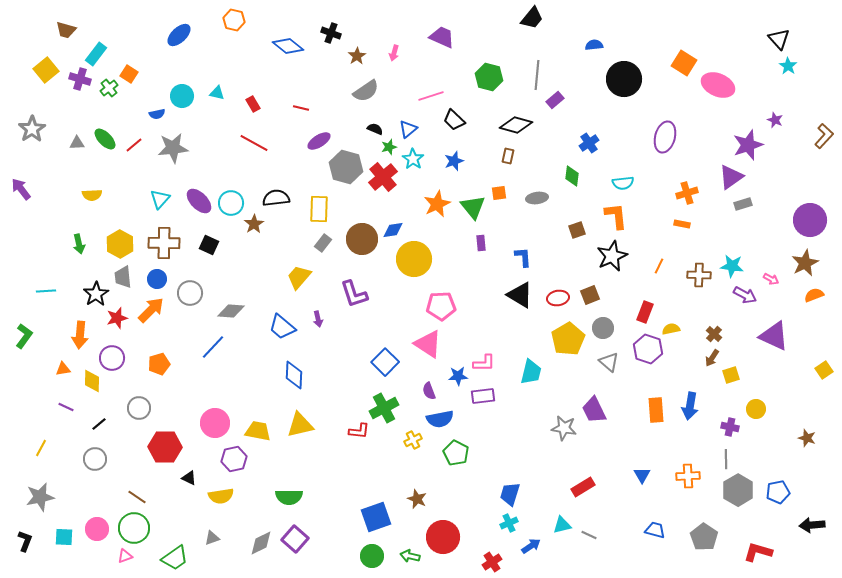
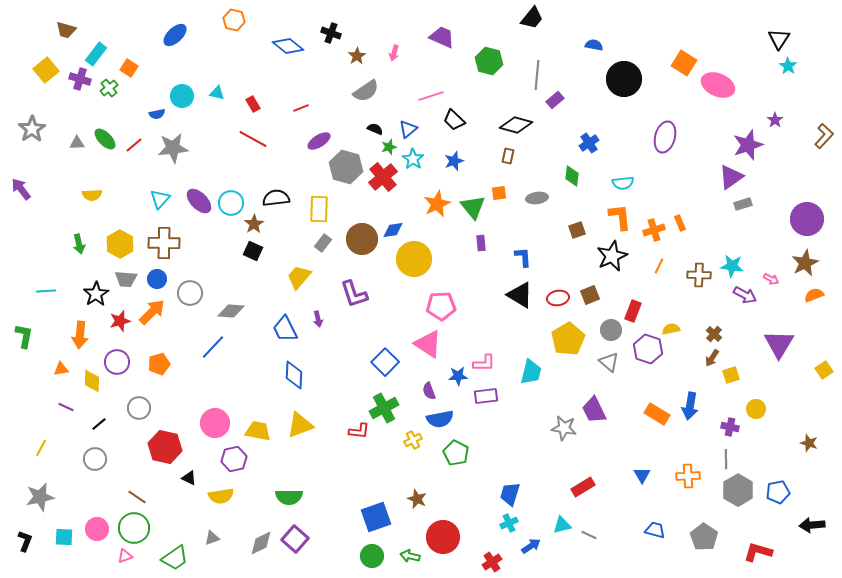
blue ellipse at (179, 35): moved 4 px left
black triangle at (779, 39): rotated 15 degrees clockwise
blue semicircle at (594, 45): rotated 18 degrees clockwise
orange square at (129, 74): moved 6 px up
green hexagon at (489, 77): moved 16 px up
red line at (301, 108): rotated 35 degrees counterclockwise
purple star at (775, 120): rotated 14 degrees clockwise
red line at (254, 143): moved 1 px left, 4 px up
orange cross at (687, 193): moved 33 px left, 37 px down
orange L-shape at (616, 216): moved 4 px right, 1 px down
purple circle at (810, 220): moved 3 px left, 1 px up
orange rectangle at (682, 224): moved 2 px left, 1 px up; rotated 56 degrees clockwise
black square at (209, 245): moved 44 px right, 6 px down
gray trapezoid at (123, 277): moved 3 px right, 2 px down; rotated 80 degrees counterclockwise
orange arrow at (151, 310): moved 1 px right, 2 px down
red rectangle at (645, 312): moved 12 px left, 1 px up
red star at (117, 318): moved 3 px right, 3 px down
blue trapezoid at (282, 327): moved 3 px right, 2 px down; rotated 24 degrees clockwise
gray circle at (603, 328): moved 8 px right, 2 px down
green L-shape at (24, 336): rotated 25 degrees counterclockwise
purple triangle at (774, 336): moved 5 px right, 8 px down; rotated 36 degrees clockwise
purple circle at (112, 358): moved 5 px right, 4 px down
orange triangle at (63, 369): moved 2 px left
purple rectangle at (483, 396): moved 3 px right
orange rectangle at (656, 410): moved 1 px right, 4 px down; rotated 55 degrees counterclockwise
yellow triangle at (300, 425): rotated 8 degrees counterclockwise
brown star at (807, 438): moved 2 px right, 5 px down
red hexagon at (165, 447): rotated 12 degrees clockwise
